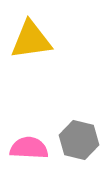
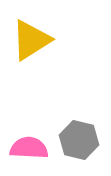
yellow triangle: rotated 24 degrees counterclockwise
